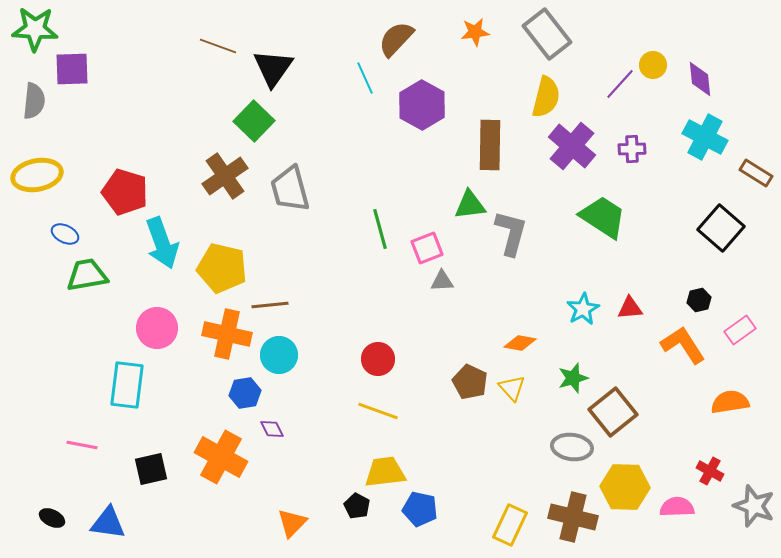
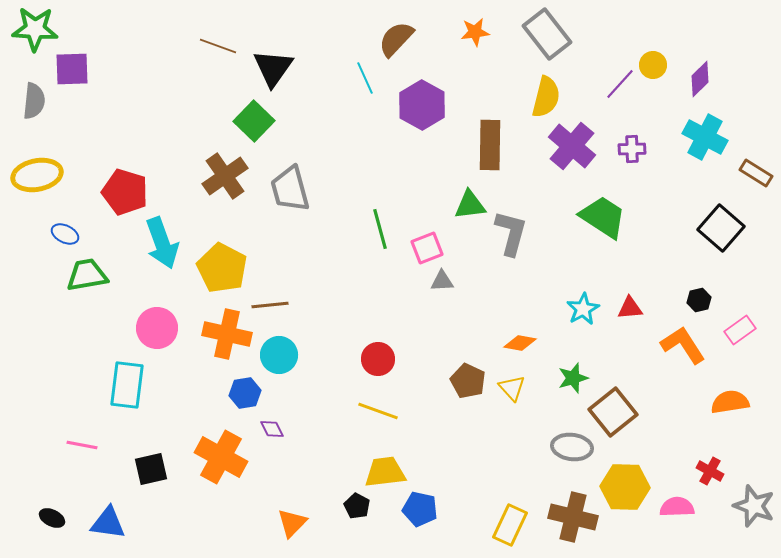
purple diamond at (700, 79): rotated 51 degrees clockwise
yellow pentagon at (222, 268): rotated 15 degrees clockwise
brown pentagon at (470, 382): moved 2 px left, 1 px up
